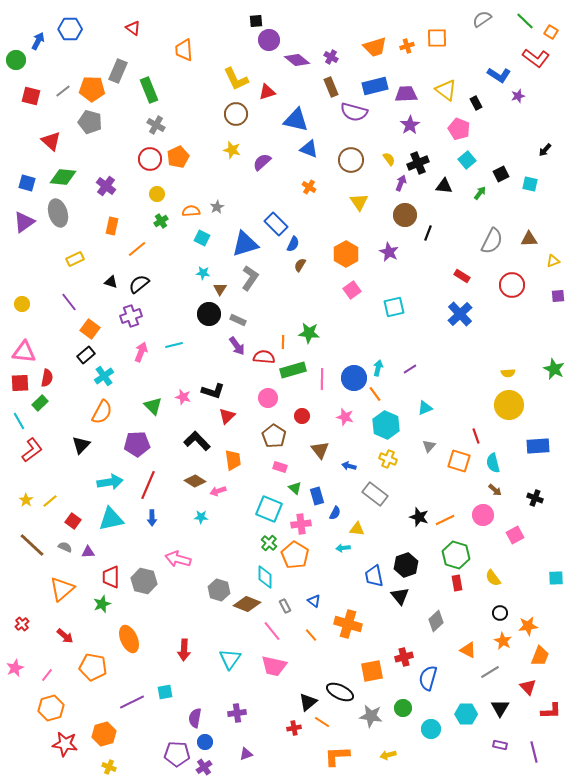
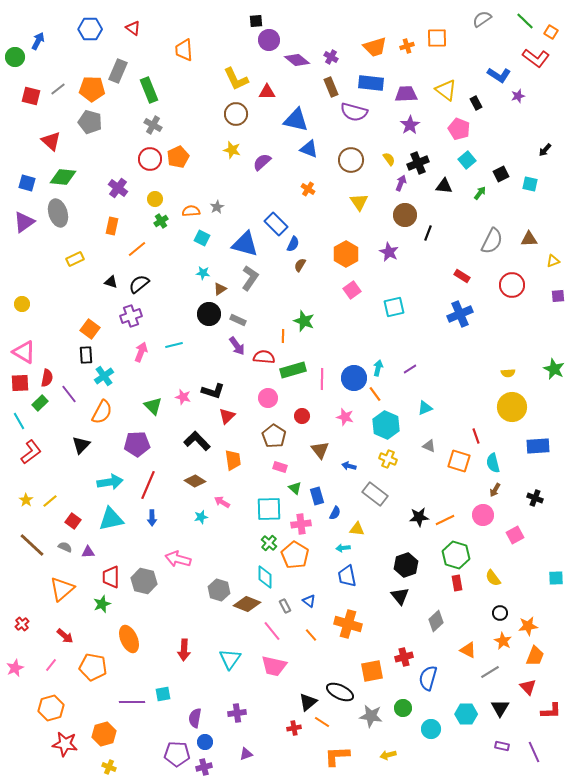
blue hexagon at (70, 29): moved 20 px right
green circle at (16, 60): moved 1 px left, 3 px up
blue rectangle at (375, 86): moved 4 px left, 3 px up; rotated 20 degrees clockwise
gray line at (63, 91): moved 5 px left, 2 px up
red triangle at (267, 92): rotated 18 degrees clockwise
gray cross at (156, 125): moved 3 px left
purple cross at (106, 186): moved 12 px right, 2 px down
orange cross at (309, 187): moved 1 px left, 2 px down
yellow circle at (157, 194): moved 2 px left, 5 px down
blue triangle at (245, 244): rotated 32 degrees clockwise
brown triangle at (220, 289): rotated 24 degrees clockwise
purple line at (69, 302): moved 92 px down
blue cross at (460, 314): rotated 20 degrees clockwise
green star at (309, 333): moved 5 px left, 12 px up; rotated 15 degrees clockwise
orange line at (283, 342): moved 6 px up
pink triangle at (24, 352): rotated 25 degrees clockwise
black rectangle at (86, 355): rotated 54 degrees counterclockwise
yellow circle at (509, 405): moved 3 px right, 2 px down
gray triangle at (429, 446): rotated 48 degrees counterclockwise
red L-shape at (32, 450): moved 1 px left, 2 px down
brown arrow at (495, 490): rotated 80 degrees clockwise
pink arrow at (218, 491): moved 4 px right, 11 px down; rotated 49 degrees clockwise
cyan square at (269, 509): rotated 24 degrees counterclockwise
cyan star at (201, 517): rotated 16 degrees counterclockwise
black star at (419, 517): rotated 24 degrees counterclockwise
blue trapezoid at (374, 576): moved 27 px left
blue triangle at (314, 601): moved 5 px left
orange trapezoid at (540, 656): moved 5 px left
pink line at (47, 675): moved 4 px right, 10 px up
cyan square at (165, 692): moved 2 px left, 2 px down
purple line at (132, 702): rotated 25 degrees clockwise
purple rectangle at (500, 745): moved 2 px right, 1 px down
purple line at (534, 752): rotated 10 degrees counterclockwise
purple cross at (204, 767): rotated 21 degrees clockwise
